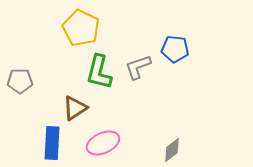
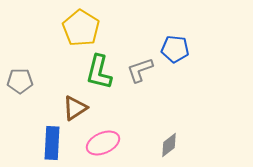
yellow pentagon: rotated 6 degrees clockwise
gray L-shape: moved 2 px right, 3 px down
gray diamond: moved 3 px left, 5 px up
